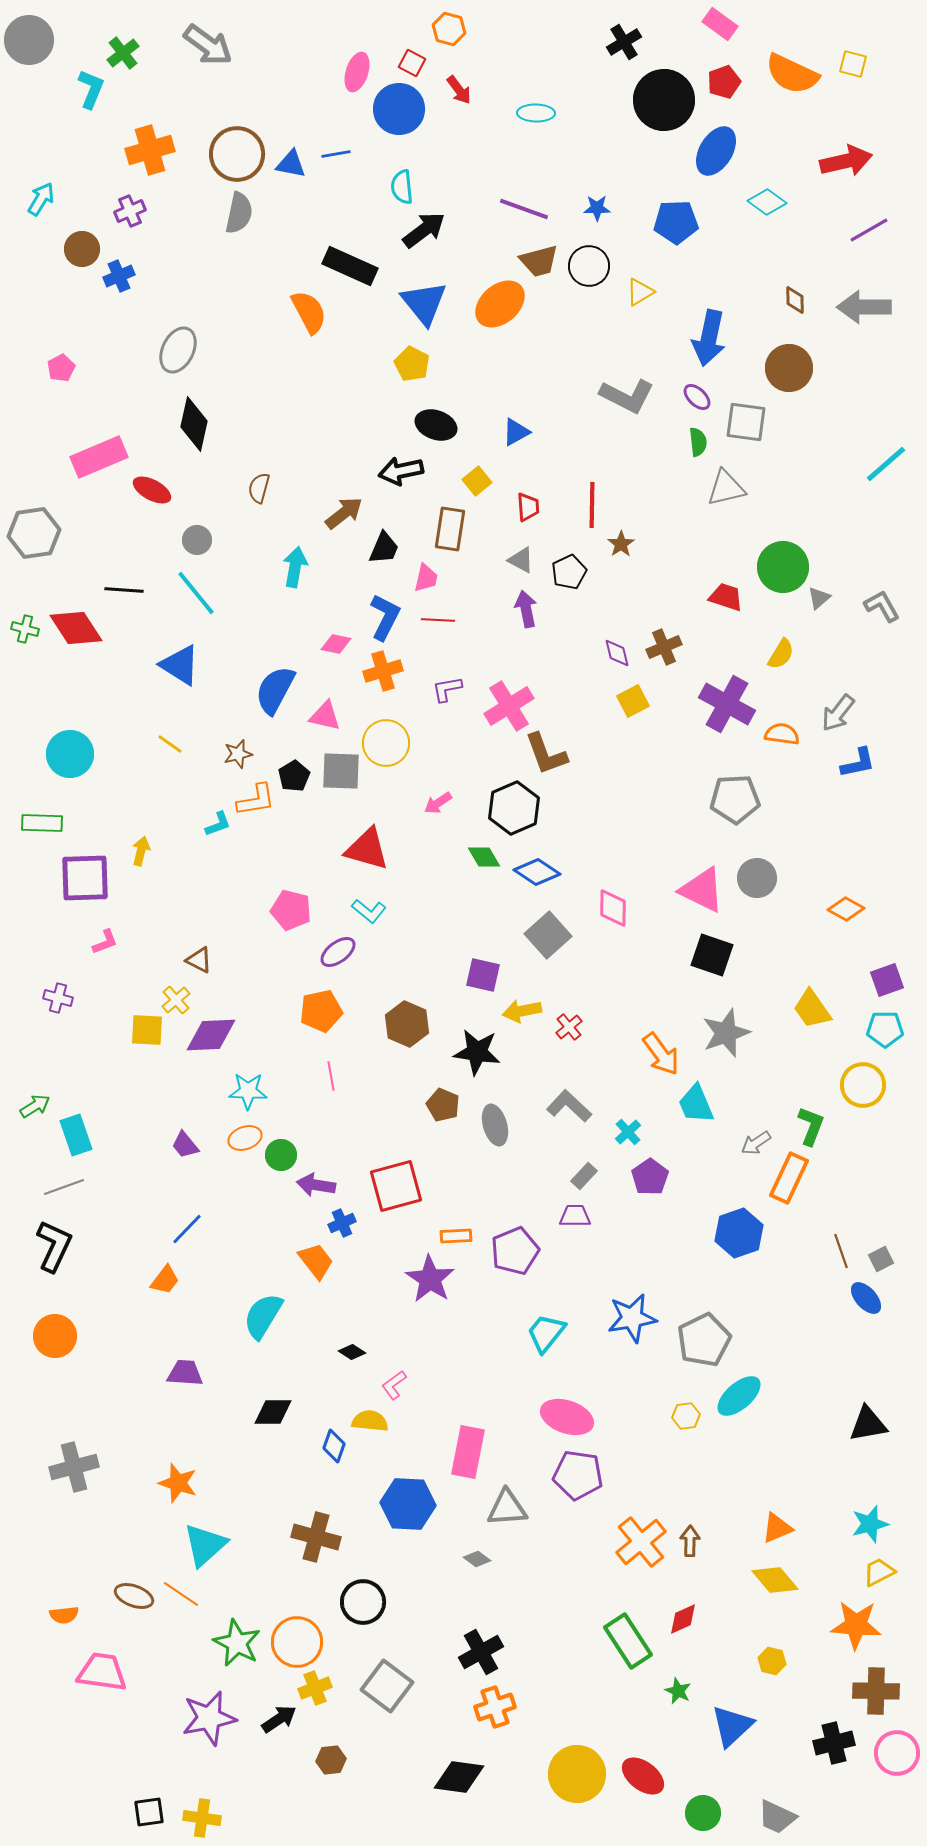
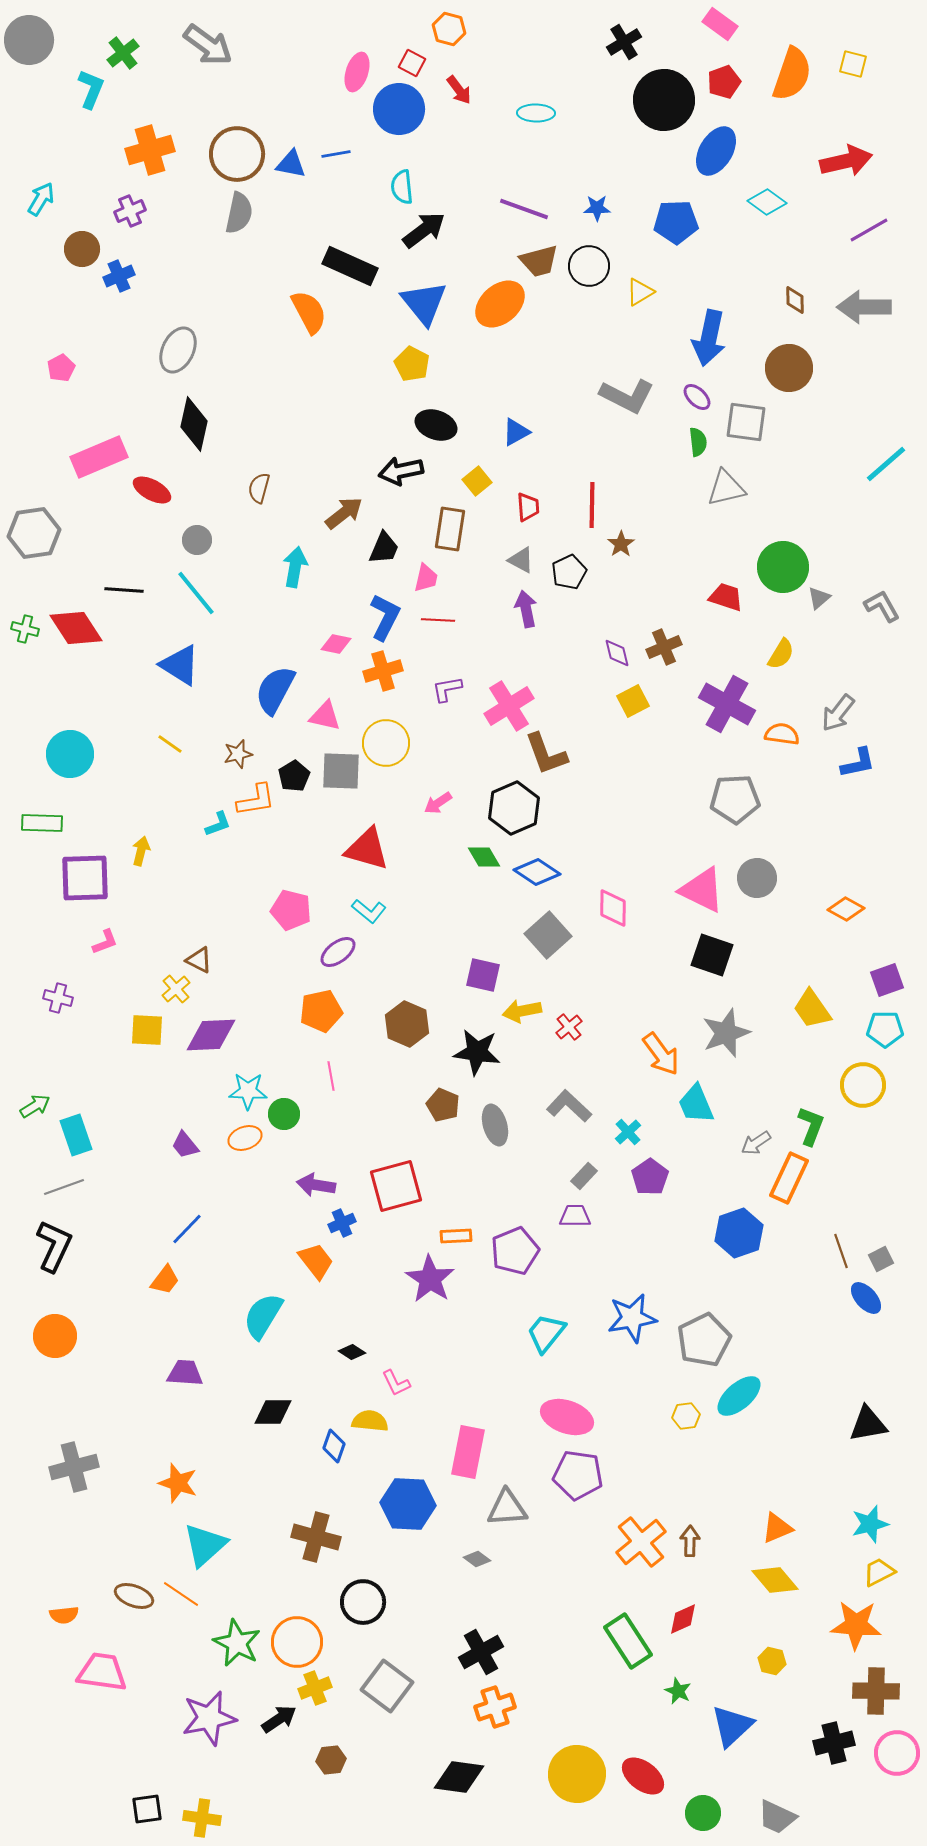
orange semicircle at (792, 74): rotated 96 degrees counterclockwise
yellow cross at (176, 1000): moved 11 px up
green circle at (281, 1155): moved 3 px right, 41 px up
pink L-shape at (394, 1385): moved 2 px right, 2 px up; rotated 80 degrees counterclockwise
black square at (149, 1812): moved 2 px left, 3 px up
